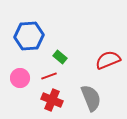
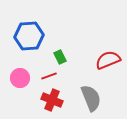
green rectangle: rotated 24 degrees clockwise
